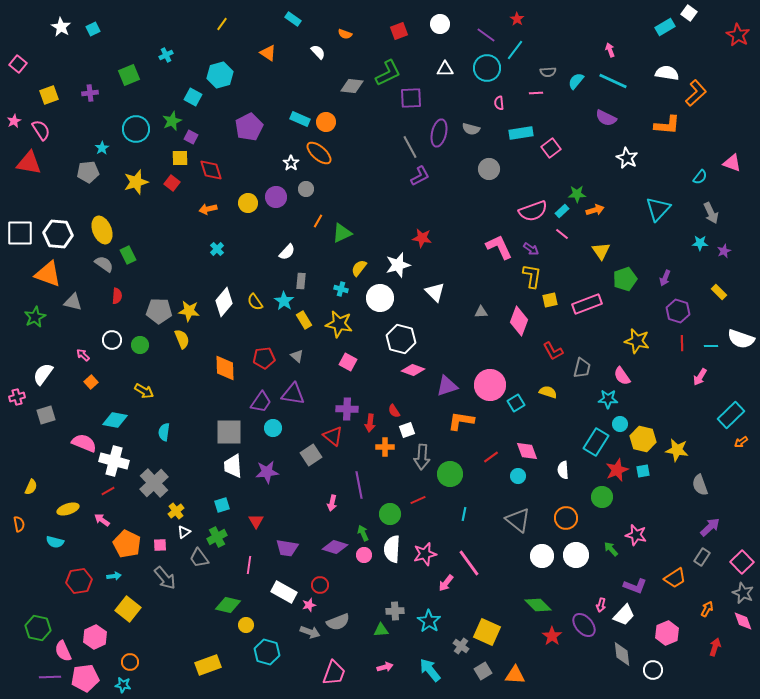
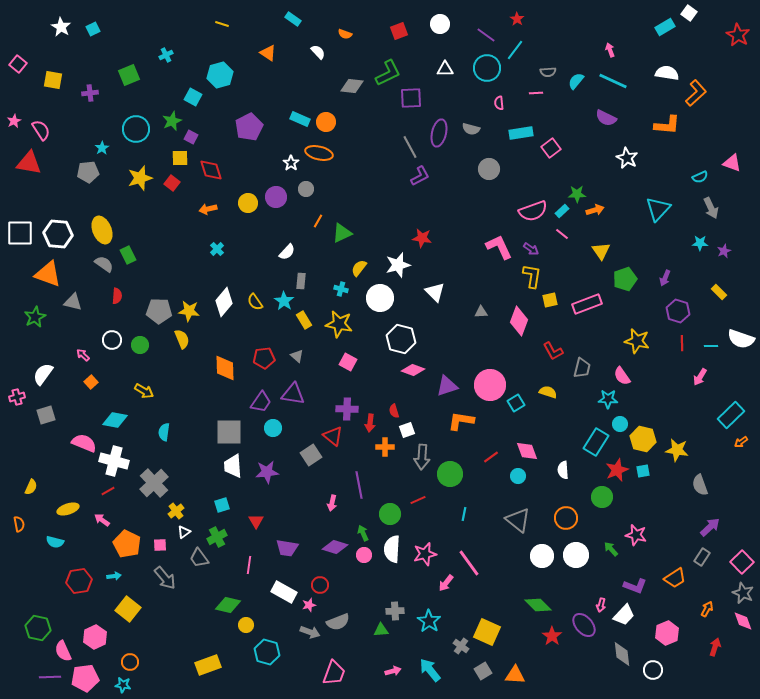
yellow line at (222, 24): rotated 72 degrees clockwise
yellow square at (49, 95): moved 4 px right, 15 px up; rotated 30 degrees clockwise
orange ellipse at (319, 153): rotated 28 degrees counterclockwise
cyan semicircle at (700, 177): rotated 28 degrees clockwise
yellow star at (136, 182): moved 4 px right, 4 px up
gray arrow at (711, 213): moved 5 px up
red semicircle at (394, 411): rotated 16 degrees clockwise
pink arrow at (385, 667): moved 8 px right, 4 px down
